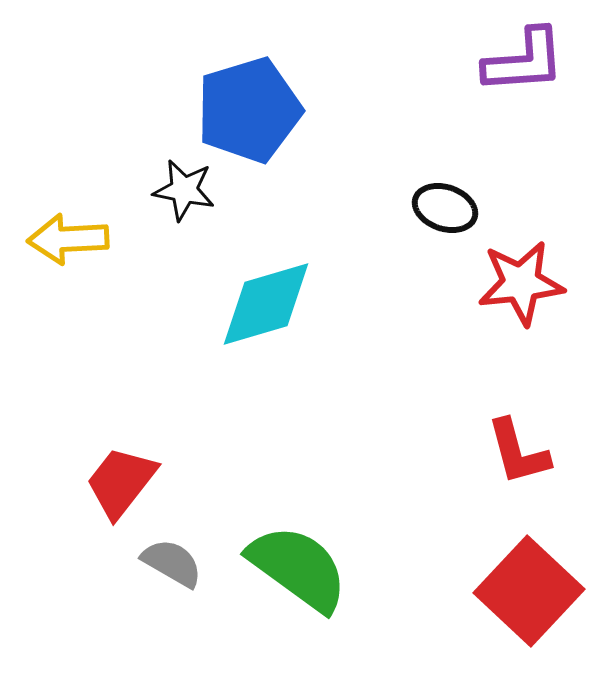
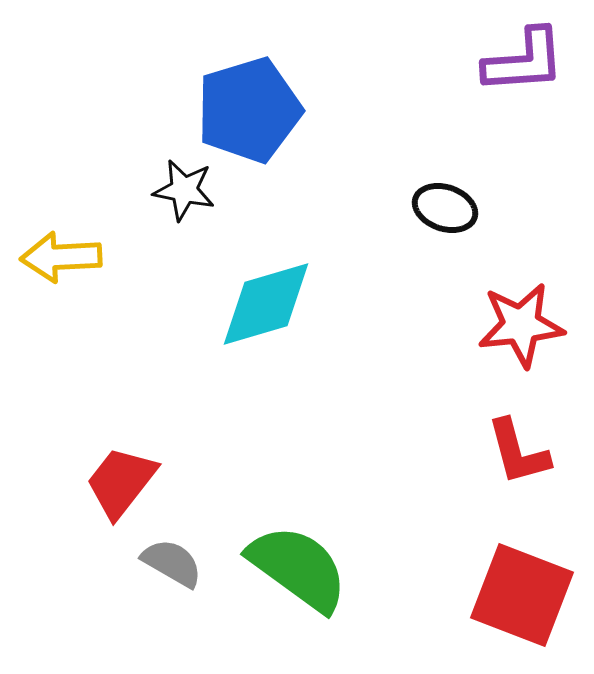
yellow arrow: moved 7 px left, 18 px down
red star: moved 42 px down
red square: moved 7 px left, 4 px down; rotated 22 degrees counterclockwise
